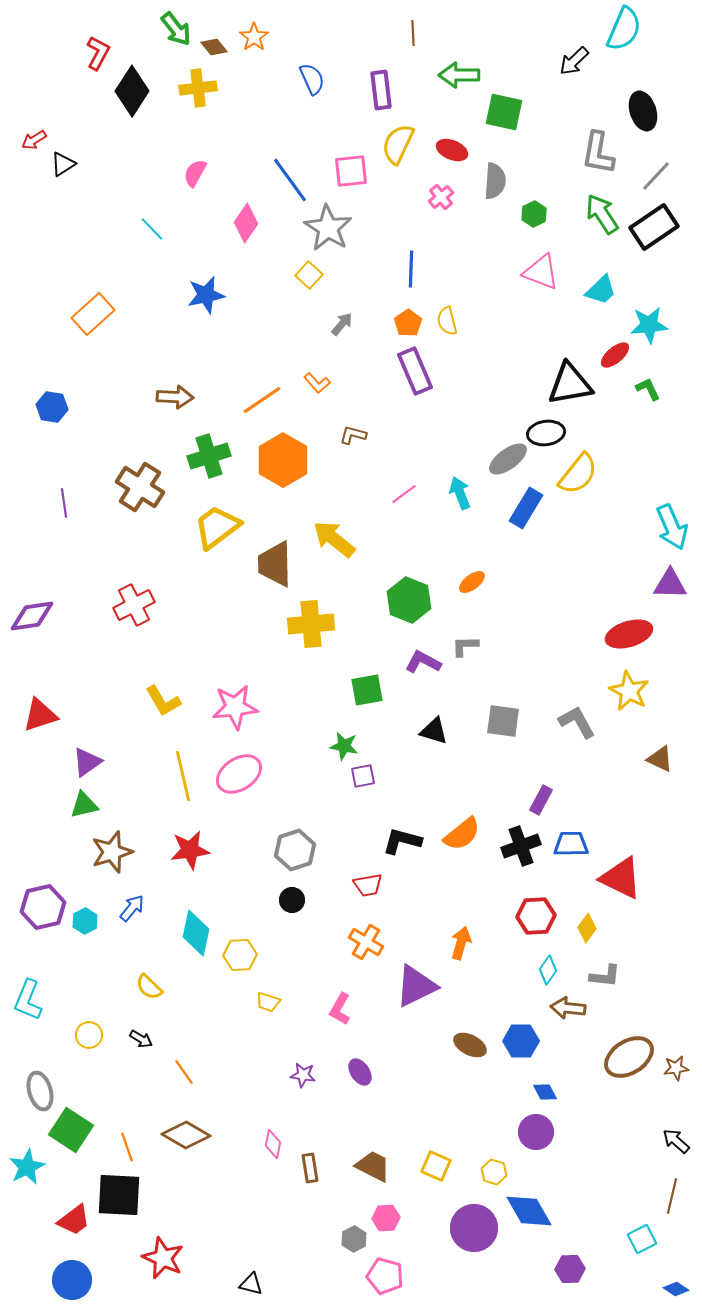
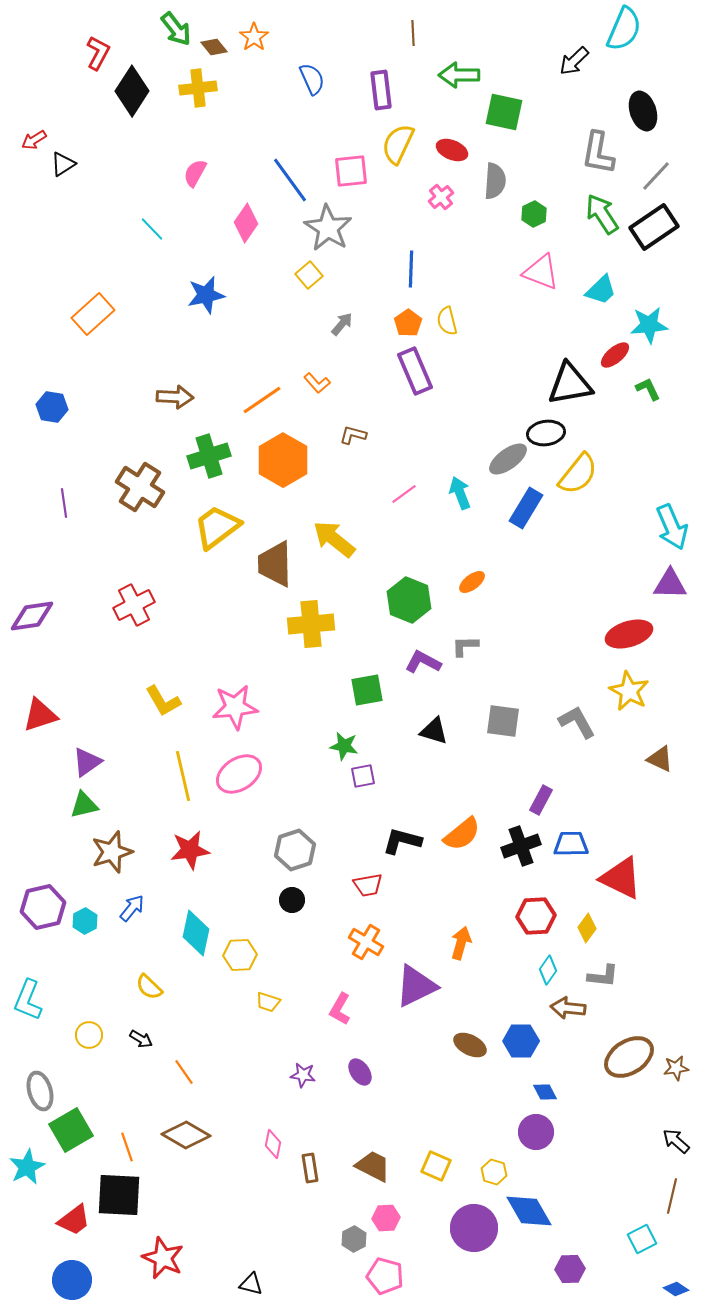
yellow square at (309, 275): rotated 8 degrees clockwise
gray L-shape at (605, 976): moved 2 px left
green square at (71, 1130): rotated 27 degrees clockwise
